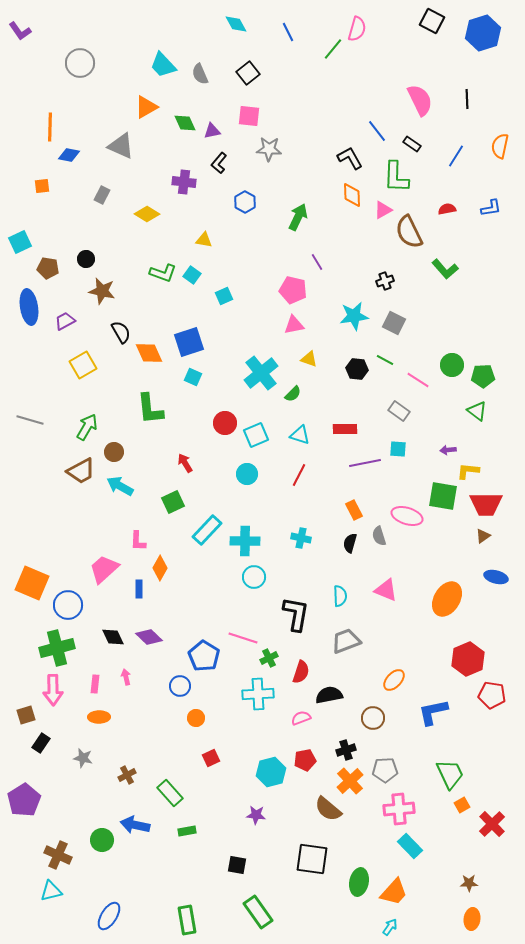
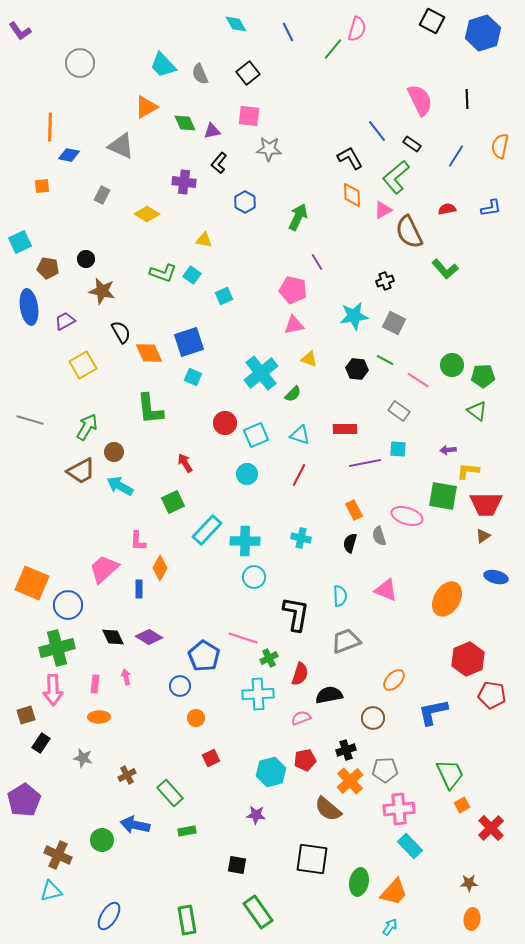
green L-shape at (396, 177): rotated 48 degrees clockwise
purple diamond at (149, 637): rotated 12 degrees counterclockwise
red semicircle at (301, 672): moved 1 px left, 2 px down
red cross at (492, 824): moved 1 px left, 4 px down
